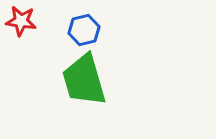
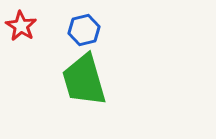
red star: moved 5 px down; rotated 24 degrees clockwise
